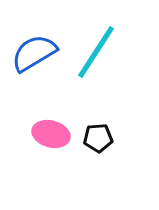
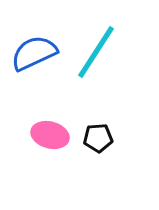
blue semicircle: rotated 6 degrees clockwise
pink ellipse: moved 1 px left, 1 px down
